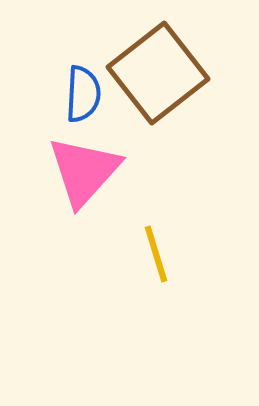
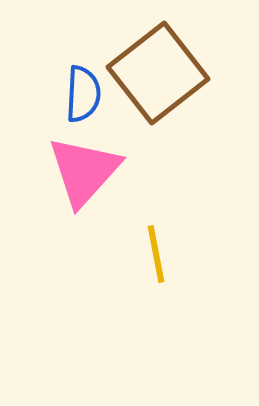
yellow line: rotated 6 degrees clockwise
